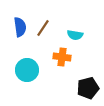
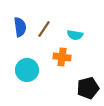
brown line: moved 1 px right, 1 px down
